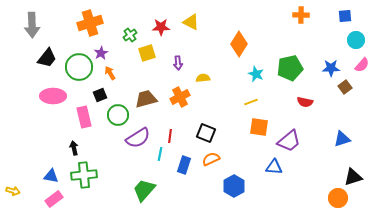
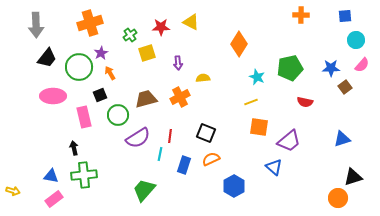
gray arrow at (32, 25): moved 4 px right
cyan star at (256, 74): moved 1 px right, 3 px down
blue triangle at (274, 167): rotated 36 degrees clockwise
